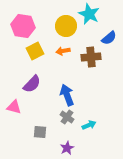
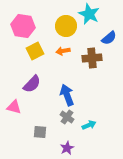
brown cross: moved 1 px right, 1 px down
